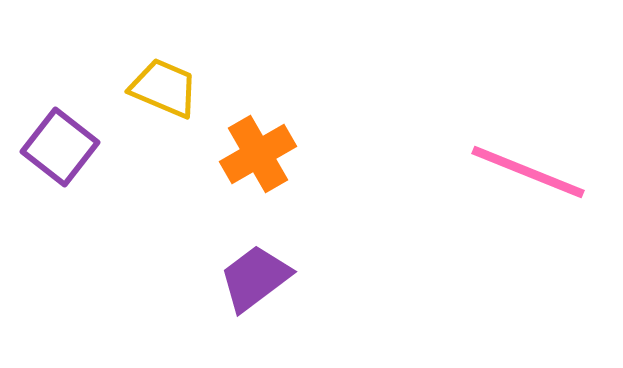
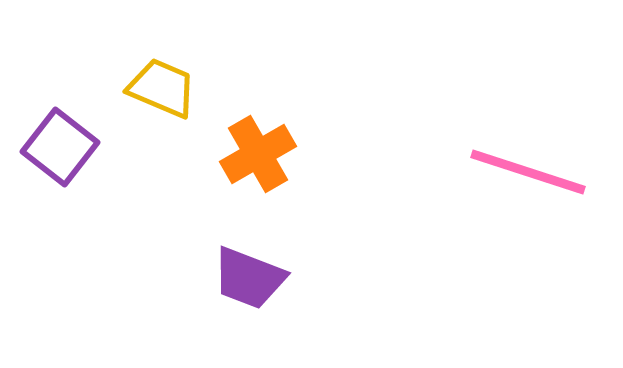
yellow trapezoid: moved 2 px left
pink line: rotated 4 degrees counterclockwise
purple trapezoid: moved 6 px left; rotated 122 degrees counterclockwise
